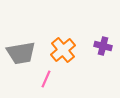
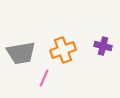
orange cross: rotated 20 degrees clockwise
pink line: moved 2 px left, 1 px up
